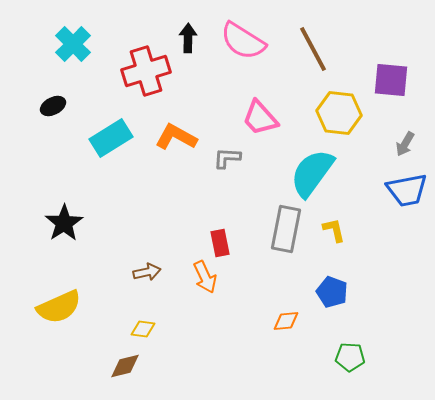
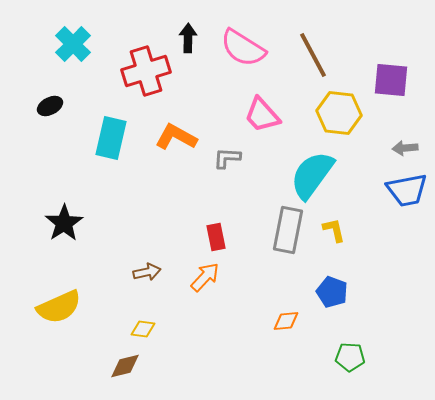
pink semicircle: moved 7 px down
brown line: moved 6 px down
black ellipse: moved 3 px left
pink trapezoid: moved 2 px right, 3 px up
cyan rectangle: rotated 45 degrees counterclockwise
gray arrow: moved 4 px down; rotated 55 degrees clockwise
cyan semicircle: moved 2 px down
gray rectangle: moved 2 px right, 1 px down
red rectangle: moved 4 px left, 6 px up
orange arrow: rotated 112 degrees counterclockwise
